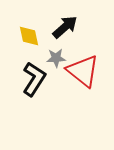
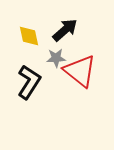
black arrow: moved 3 px down
red triangle: moved 3 px left
black L-shape: moved 5 px left, 3 px down
